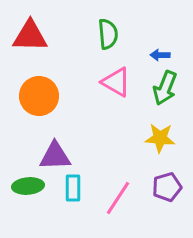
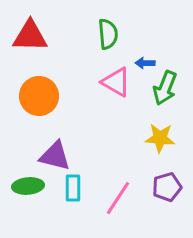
blue arrow: moved 15 px left, 8 px down
purple triangle: rotated 16 degrees clockwise
